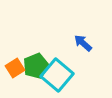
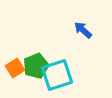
blue arrow: moved 13 px up
cyan square: rotated 32 degrees clockwise
